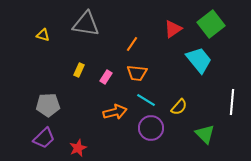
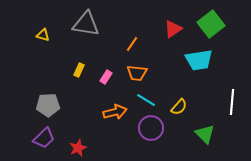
cyan trapezoid: rotated 120 degrees clockwise
